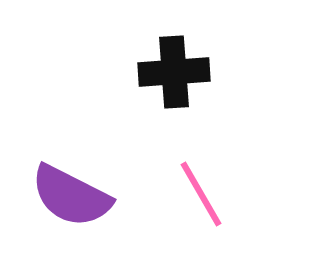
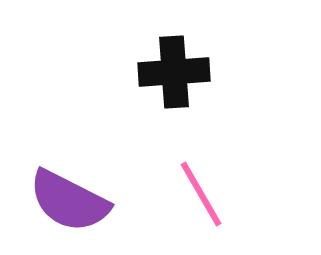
purple semicircle: moved 2 px left, 5 px down
